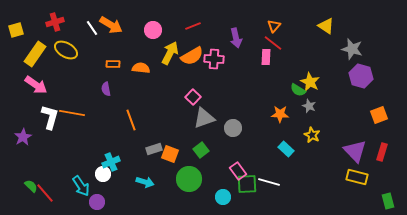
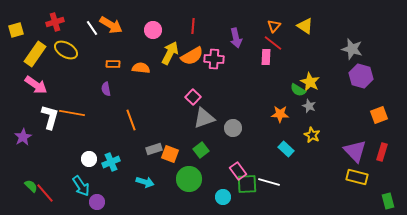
red line at (193, 26): rotated 63 degrees counterclockwise
yellow triangle at (326, 26): moved 21 px left
white circle at (103, 174): moved 14 px left, 15 px up
